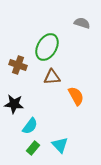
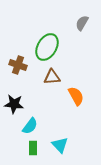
gray semicircle: rotated 77 degrees counterclockwise
green rectangle: rotated 40 degrees counterclockwise
